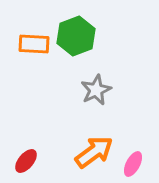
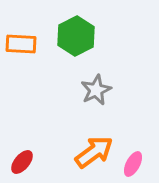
green hexagon: rotated 6 degrees counterclockwise
orange rectangle: moved 13 px left
red ellipse: moved 4 px left, 1 px down
